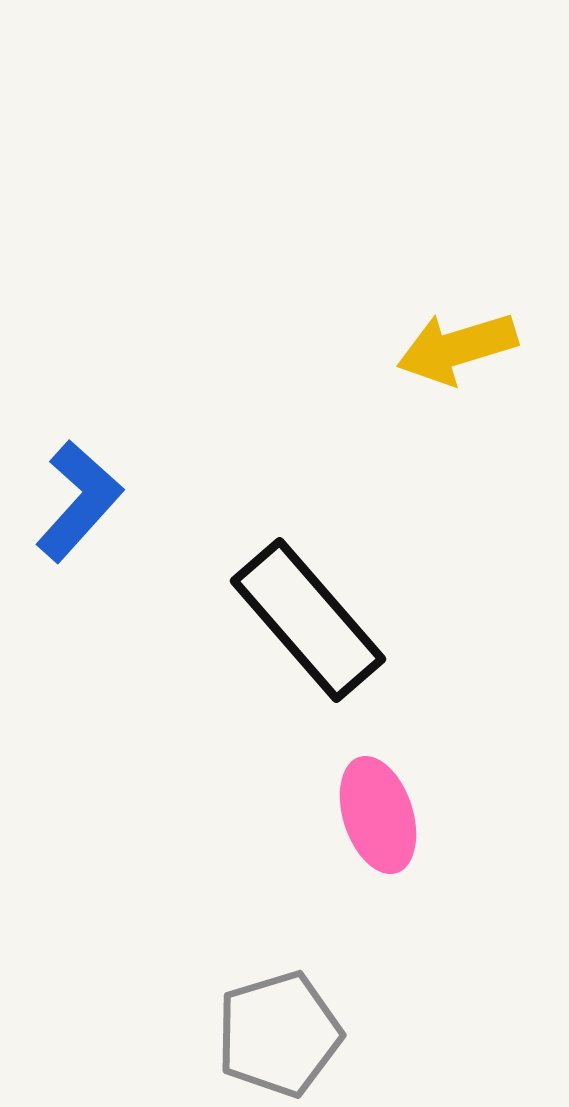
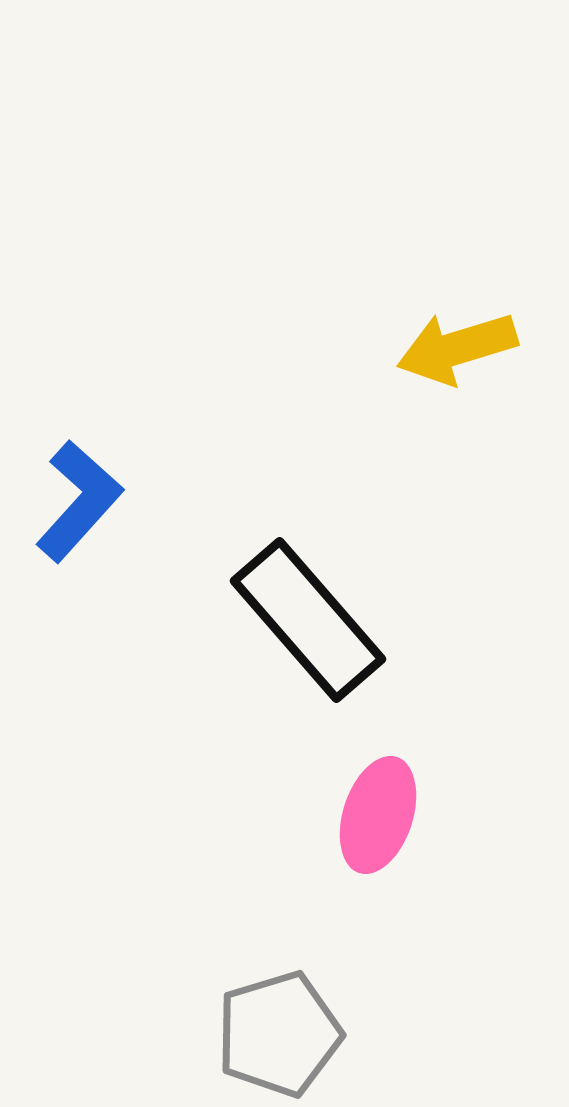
pink ellipse: rotated 36 degrees clockwise
